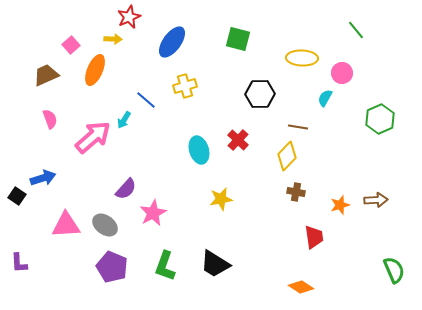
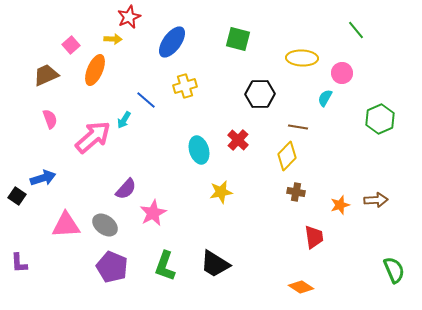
yellow star: moved 7 px up
